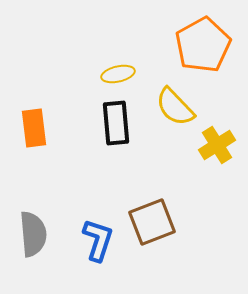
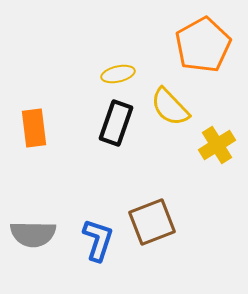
yellow semicircle: moved 5 px left
black rectangle: rotated 24 degrees clockwise
gray semicircle: rotated 96 degrees clockwise
